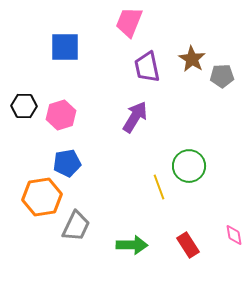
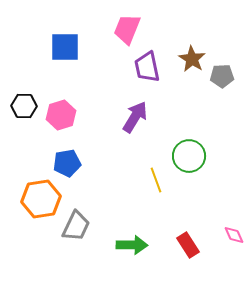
pink trapezoid: moved 2 px left, 7 px down
green circle: moved 10 px up
yellow line: moved 3 px left, 7 px up
orange hexagon: moved 1 px left, 2 px down
pink diamond: rotated 15 degrees counterclockwise
